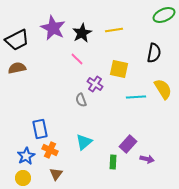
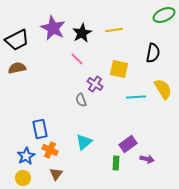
black semicircle: moved 1 px left
purple rectangle: rotated 12 degrees clockwise
green rectangle: moved 3 px right, 1 px down
